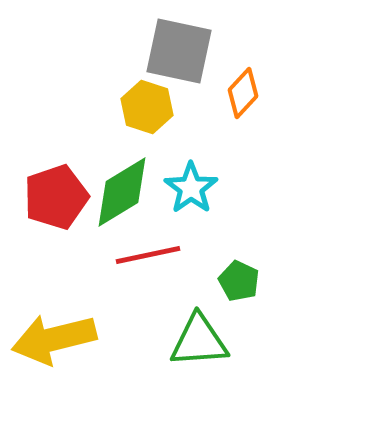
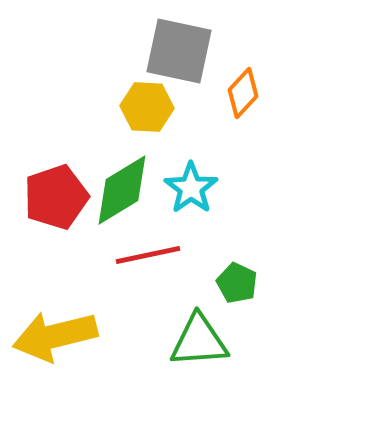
yellow hexagon: rotated 15 degrees counterclockwise
green diamond: moved 2 px up
green pentagon: moved 2 px left, 2 px down
yellow arrow: moved 1 px right, 3 px up
